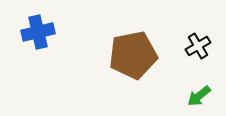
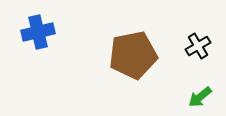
green arrow: moved 1 px right, 1 px down
